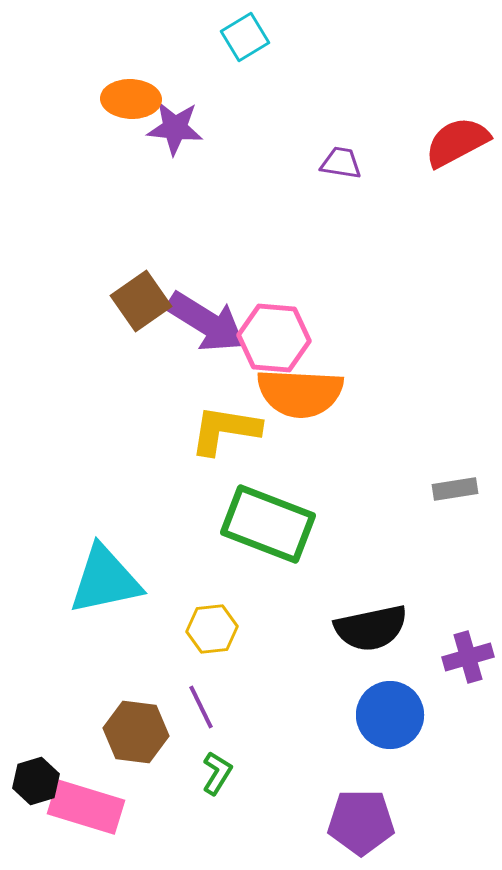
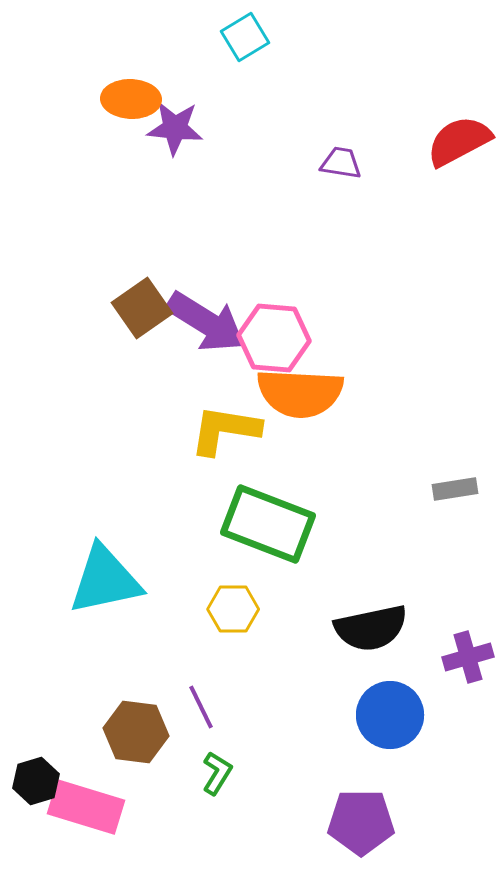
red semicircle: moved 2 px right, 1 px up
brown square: moved 1 px right, 7 px down
yellow hexagon: moved 21 px right, 20 px up; rotated 6 degrees clockwise
